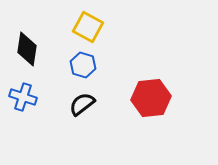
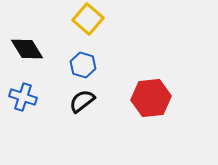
yellow square: moved 8 px up; rotated 12 degrees clockwise
black diamond: rotated 40 degrees counterclockwise
black semicircle: moved 3 px up
